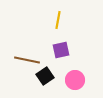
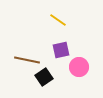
yellow line: rotated 66 degrees counterclockwise
black square: moved 1 px left, 1 px down
pink circle: moved 4 px right, 13 px up
